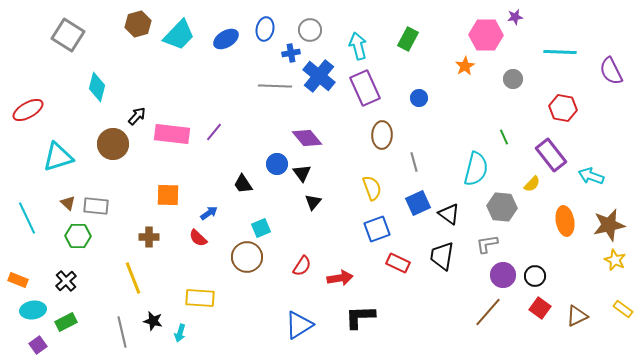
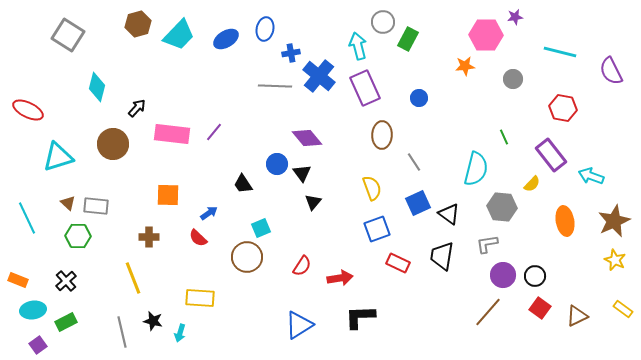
gray circle at (310, 30): moved 73 px right, 8 px up
cyan line at (560, 52): rotated 12 degrees clockwise
orange star at (465, 66): rotated 24 degrees clockwise
red ellipse at (28, 110): rotated 56 degrees clockwise
black arrow at (137, 116): moved 8 px up
gray line at (414, 162): rotated 18 degrees counterclockwise
brown star at (609, 225): moved 5 px right, 4 px up; rotated 12 degrees counterclockwise
